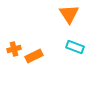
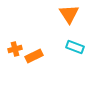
orange cross: moved 1 px right
